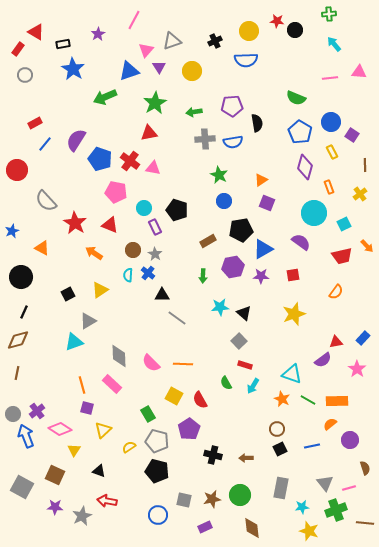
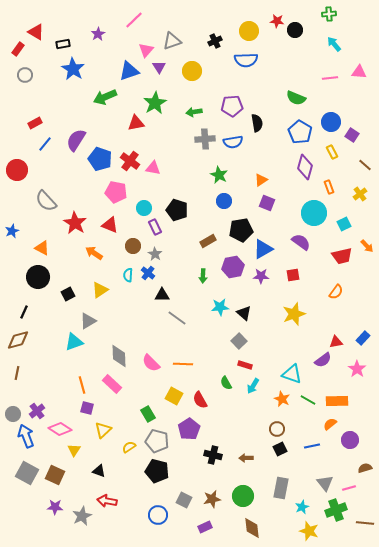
pink line at (134, 20): rotated 18 degrees clockwise
red triangle at (149, 133): moved 13 px left, 10 px up
brown line at (365, 165): rotated 48 degrees counterclockwise
brown circle at (133, 250): moved 4 px up
black circle at (21, 277): moved 17 px right
brown semicircle at (365, 468): rotated 88 degrees counterclockwise
gray square at (22, 487): moved 5 px right, 14 px up
green circle at (240, 495): moved 3 px right, 1 px down
gray square at (184, 500): rotated 14 degrees clockwise
cyan star at (302, 507): rotated 16 degrees counterclockwise
